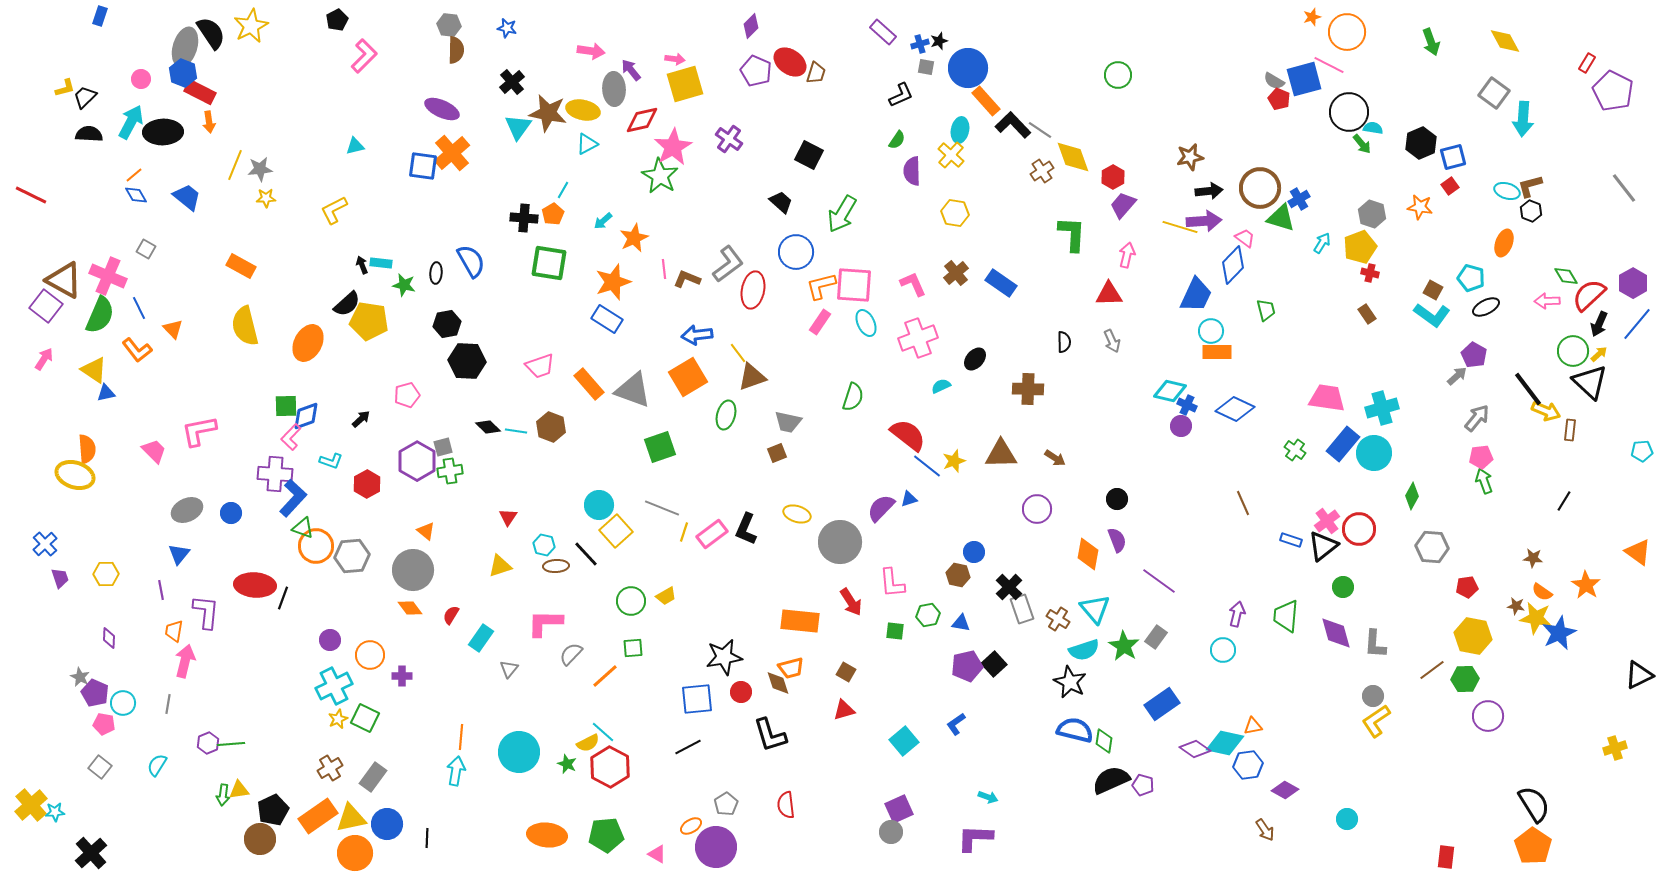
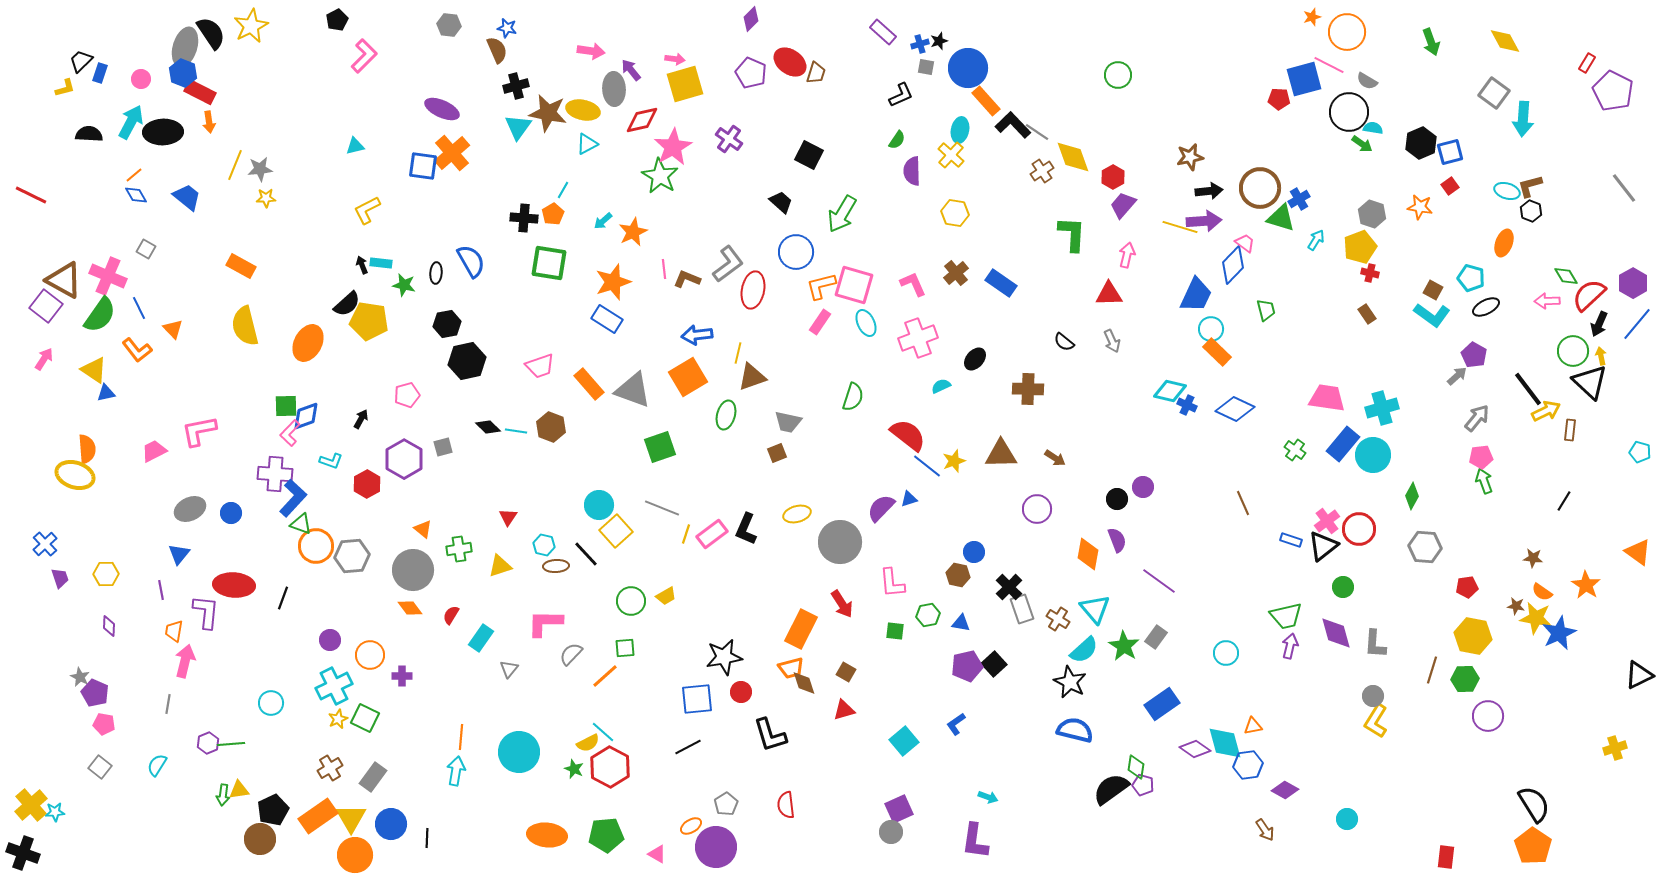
blue rectangle at (100, 16): moved 57 px down
purple diamond at (751, 26): moved 7 px up
brown semicircle at (456, 50): moved 41 px right; rotated 24 degrees counterclockwise
purple pentagon at (756, 71): moved 5 px left, 2 px down
gray semicircle at (1274, 81): moved 93 px right
black cross at (512, 82): moved 4 px right, 4 px down; rotated 25 degrees clockwise
black trapezoid at (85, 97): moved 4 px left, 36 px up
red pentagon at (1279, 99): rotated 20 degrees counterclockwise
gray line at (1040, 130): moved 3 px left, 2 px down
green arrow at (1362, 144): rotated 15 degrees counterclockwise
blue square at (1453, 157): moved 3 px left, 5 px up
yellow L-shape at (334, 210): moved 33 px right
orange star at (634, 238): moved 1 px left, 6 px up
pink trapezoid at (1245, 238): moved 5 px down
cyan arrow at (1322, 243): moved 6 px left, 3 px up
pink square at (854, 285): rotated 12 degrees clockwise
green semicircle at (100, 315): rotated 12 degrees clockwise
cyan circle at (1211, 331): moved 2 px up
black semicircle at (1064, 342): rotated 130 degrees clockwise
orange rectangle at (1217, 352): rotated 44 degrees clockwise
yellow line at (738, 353): rotated 50 degrees clockwise
yellow arrow at (1599, 354): moved 2 px right, 2 px down; rotated 60 degrees counterclockwise
black hexagon at (467, 361): rotated 15 degrees counterclockwise
yellow arrow at (1546, 411): rotated 48 degrees counterclockwise
black arrow at (361, 419): rotated 18 degrees counterclockwise
purple circle at (1181, 426): moved 38 px left, 61 px down
pink L-shape at (291, 437): moved 1 px left, 4 px up
pink trapezoid at (154, 451): rotated 72 degrees counterclockwise
cyan pentagon at (1642, 451): moved 2 px left, 1 px down; rotated 20 degrees clockwise
cyan circle at (1374, 453): moved 1 px left, 2 px down
purple hexagon at (417, 461): moved 13 px left, 2 px up
green cross at (450, 471): moved 9 px right, 78 px down
gray ellipse at (187, 510): moved 3 px right, 1 px up
yellow ellipse at (797, 514): rotated 32 degrees counterclockwise
green triangle at (303, 528): moved 2 px left, 4 px up
orange triangle at (426, 531): moved 3 px left, 2 px up
yellow line at (684, 532): moved 2 px right, 2 px down
gray hexagon at (1432, 547): moved 7 px left
red ellipse at (255, 585): moved 21 px left
red arrow at (851, 602): moved 9 px left, 2 px down
purple arrow at (1237, 614): moved 53 px right, 32 px down
green trapezoid at (1286, 616): rotated 108 degrees counterclockwise
orange rectangle at (800, 621): moved 1 px right, 8 px down; rotated 69 degrees counterclockwise
purple diamond at (109, 638): moved 12 px up
green square at (633, 648): moved 8 px left
cyan semicircle at (1084, 650): rotated 24 degrees counterclockwise
cyan circle at (1223, 650): moved 3 px right, 3 px down
brown line at (1432, 670): rotated 36 degrees counterclockwise
brown diamond at (778, 683): moved 26 px right
cyan circle at (123, 703): moved 148 px right
yellow L-shape at (1376, 721): rotated 24 degrees counterclockwise
green diamond at (1104, 741): moved 32 px right, 26 px down
cyan diamond at (1225, 743): rotated 63 degrees clockwise
green star at (567, 764): moved 7 px right, 5 px down
black semicircle at (1111, 780): moved 9 px down; rotated 12 degrees counterclockwise
yellow triangle at (351, 818): rotated 48 degrees counterclockwise
blue circle at (387, 824): moved 4 px right
purple L-shape at (975, 838): moved 3 px down; rotated 84 degrees counterclockwise
black cross at (91, 853): moved 68 px left; rotated 28 degrees counterclockwise
orange circle at (355, 853): moved 2 px down
